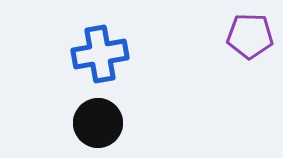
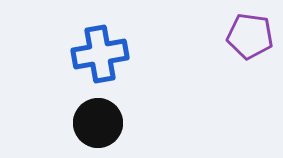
purple pentagon: rotated 6 degrees clockwise
